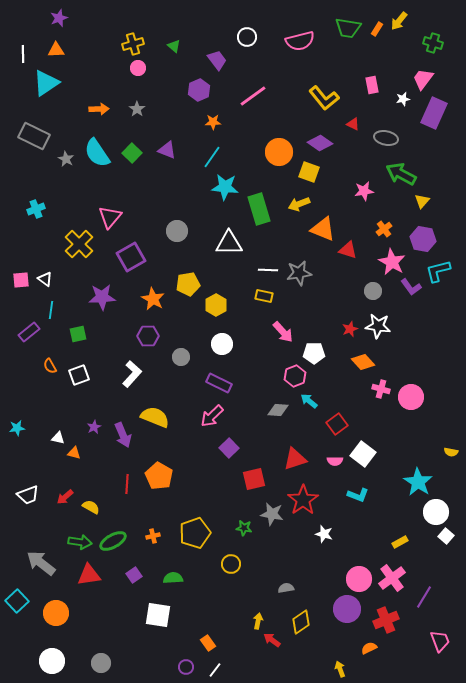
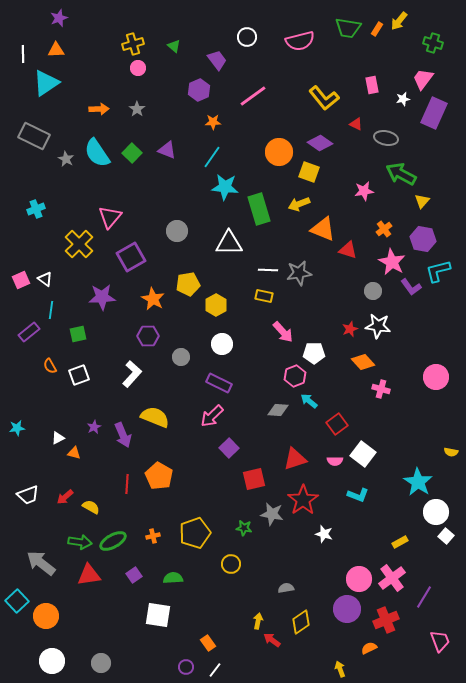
red triangle at (353, 124): moved 3 px right
pink square at (21, 280): rotated 18 degrees counterclockwise
pink circle at (411, 397): moved 25 px right, 20 px up
white triangle at (58, 438): rotated 40 degrees counterclockwise
orange circle at (56, 613): moved 10 px left, 3 px down
